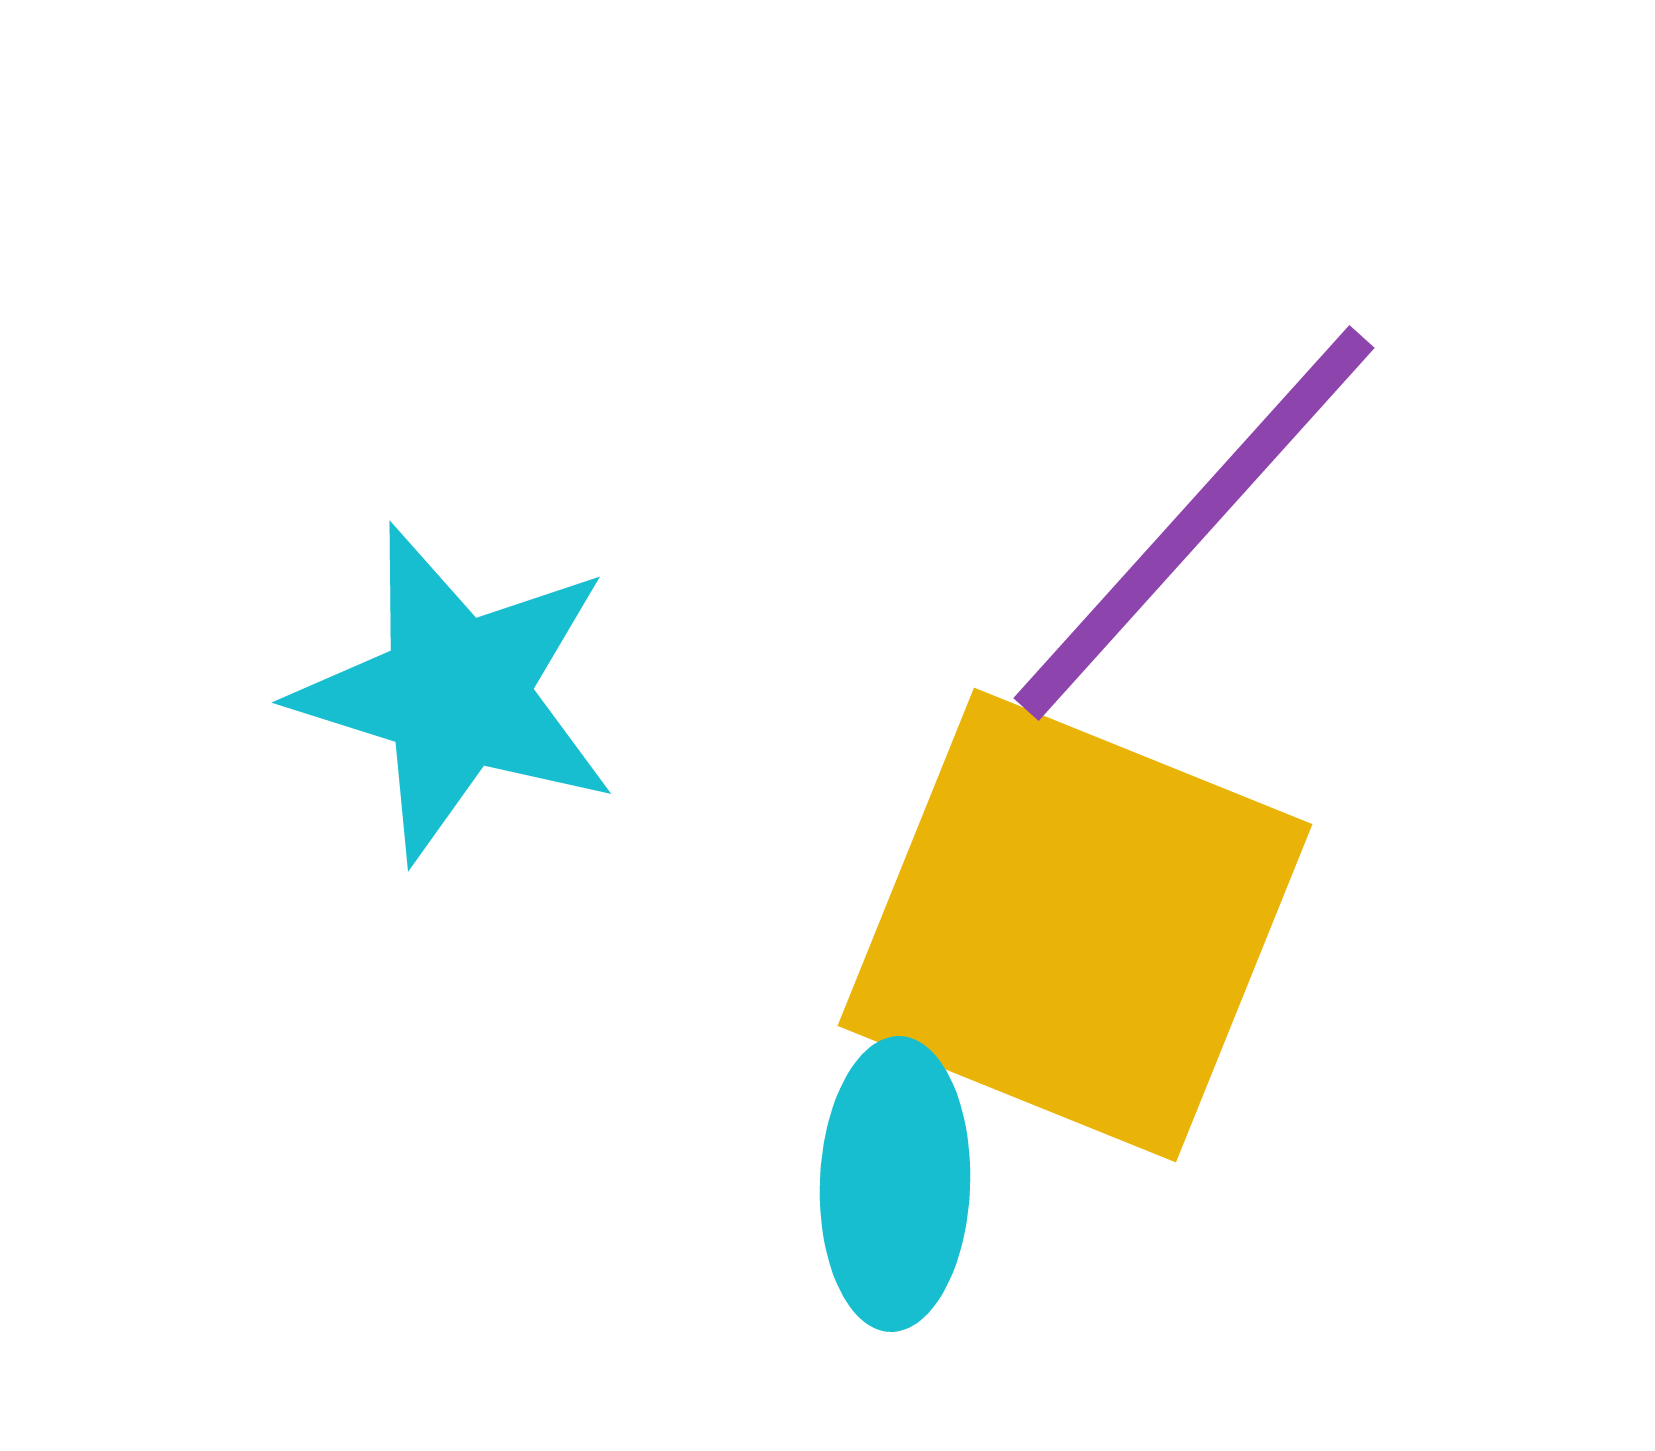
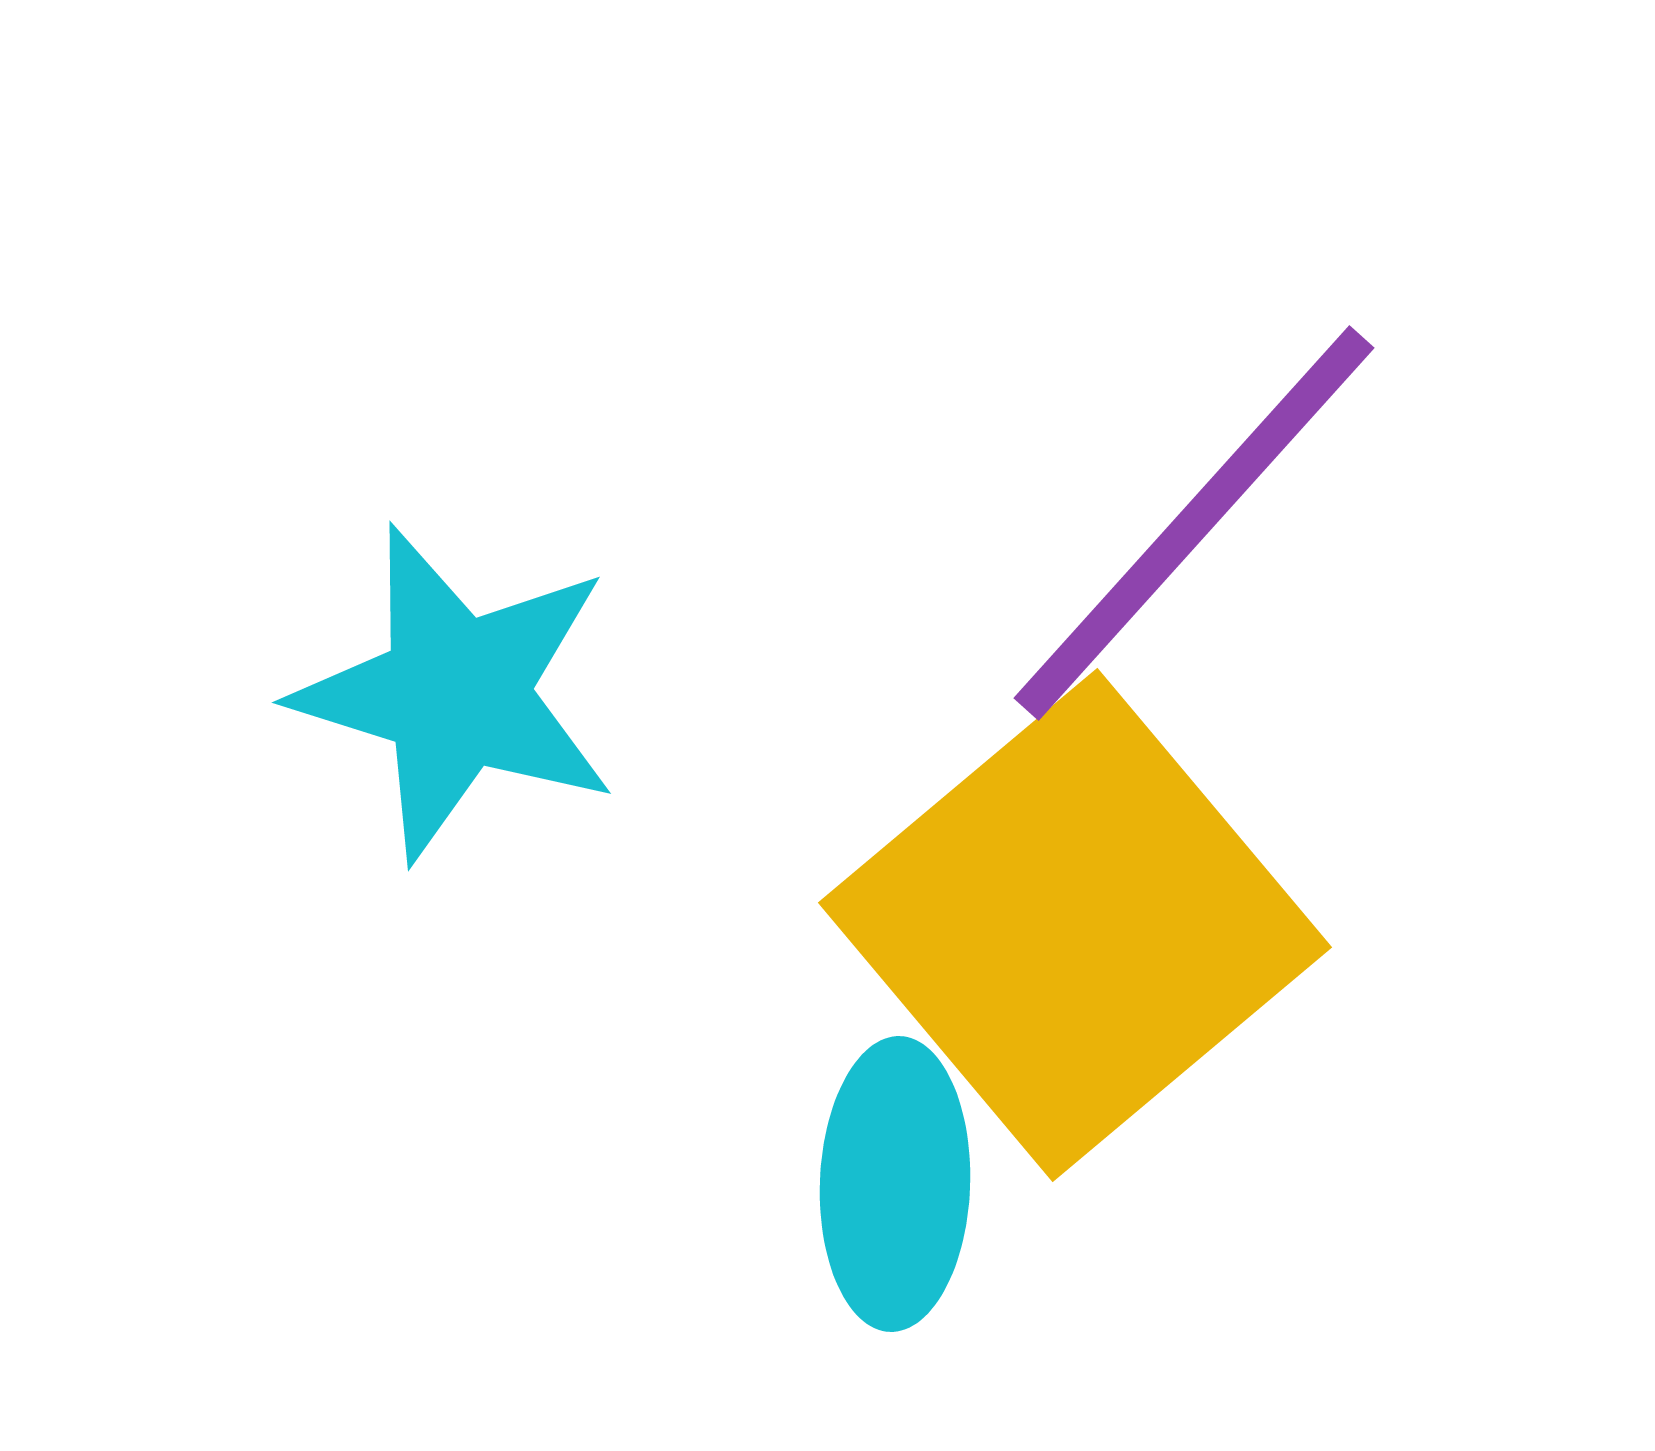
yellow square: rotated 28 degrees clockwise
